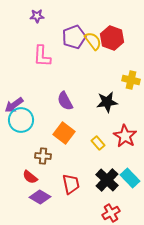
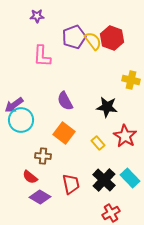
black star: moved 5 px down; rotated 15 degrees clockwise
black cross: moved 3 px left
